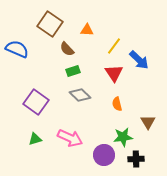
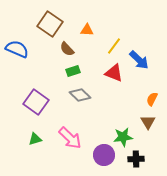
red triangle: rotated 36 degrees counterclockwise
orange semicircle: moved 35 px right, 5 px up; rotated 40 degrees clockwise
pink arrow: rotated 20 degrees clockwise
